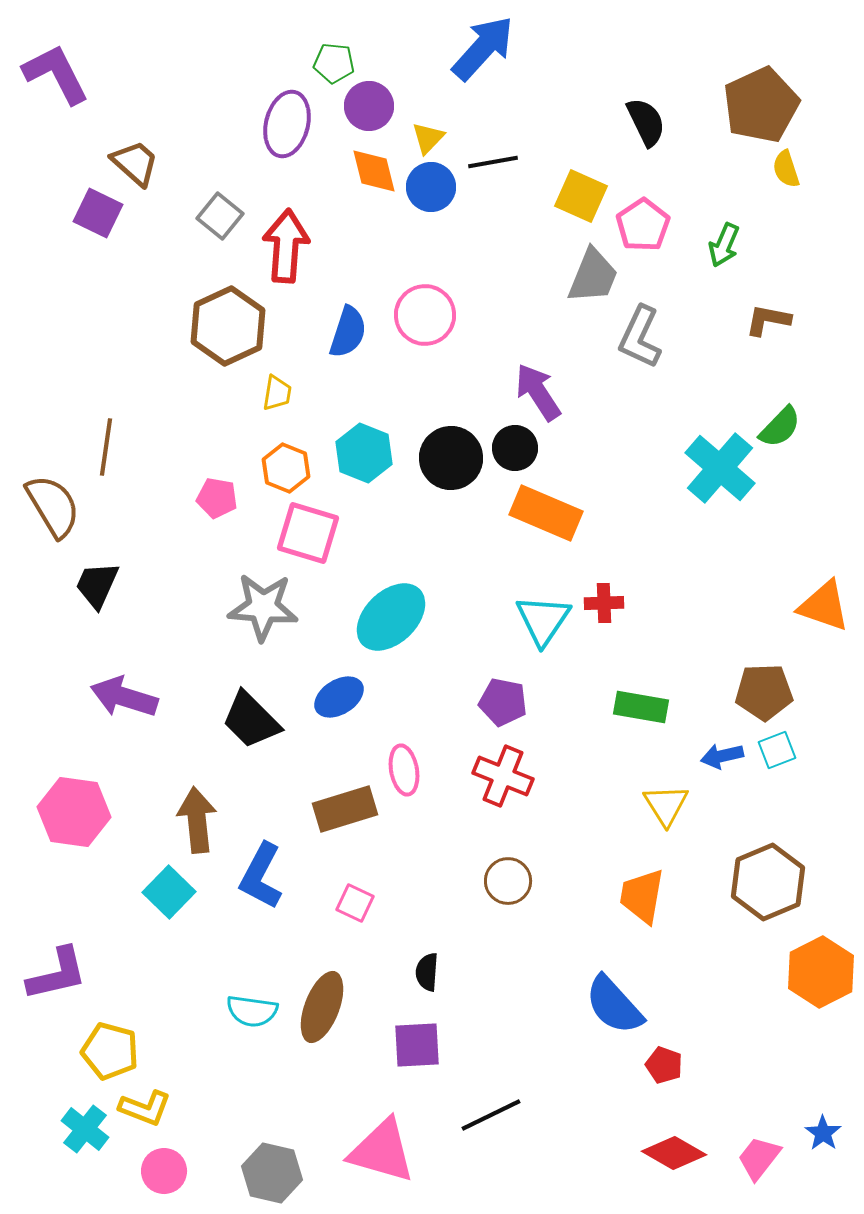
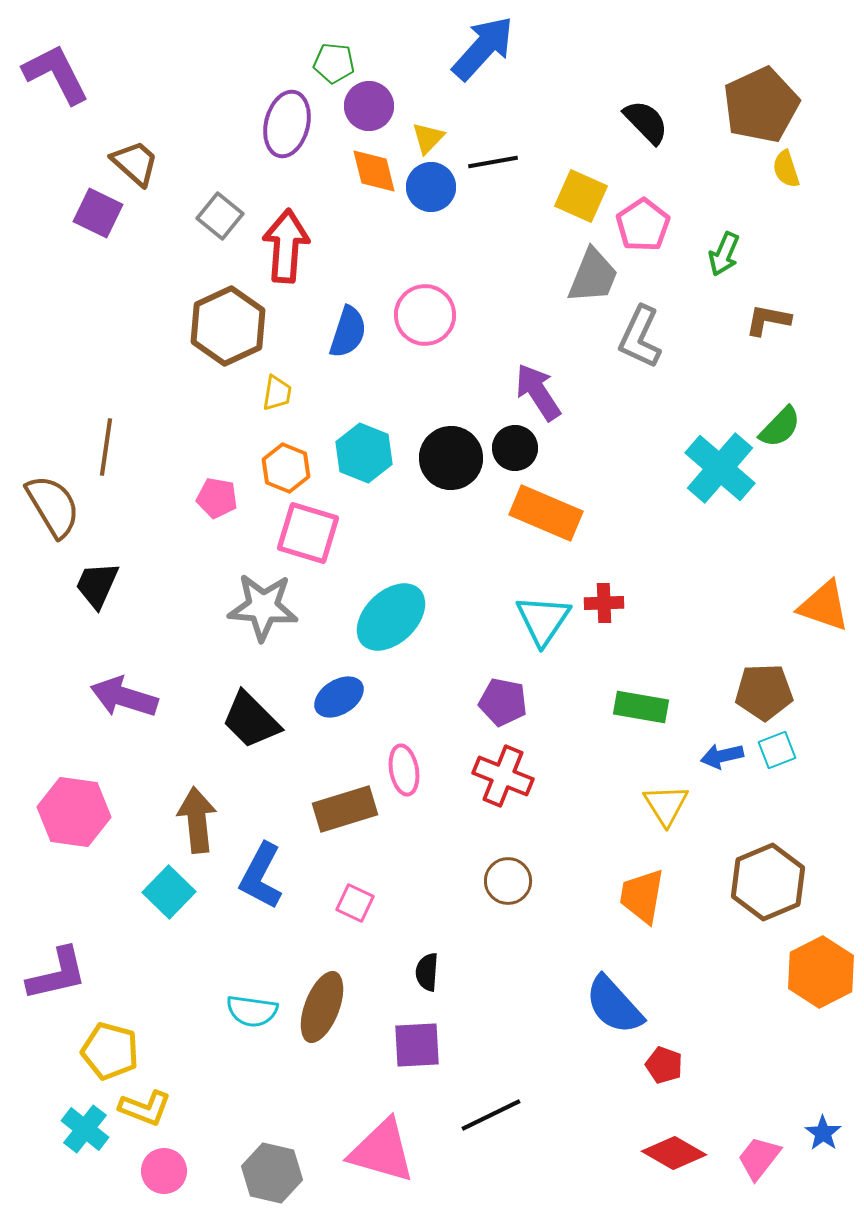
black semicircle at (646, 122): rotated 18 degrees counterclockwise
green arrow at (724, 245): moved 9 px down
